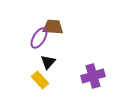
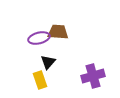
brown trapezoid: moved 5 px right, 5 px down
purple ellipse: rotated 45 degrees clockwise
yellow rectangle: rotated 24 degrees clockwise
